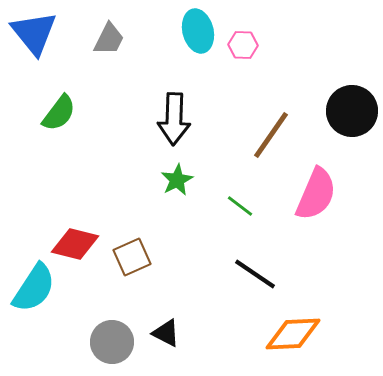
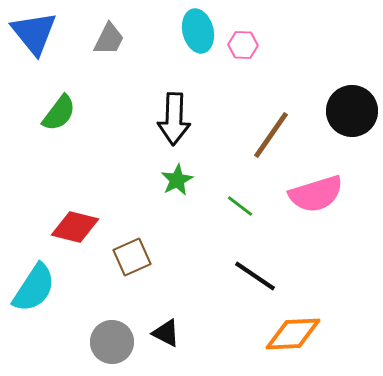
pink semicircle: rotated 50 degrees clockwise
red diamond: moved 17 px up
black line: moved 2 px down
